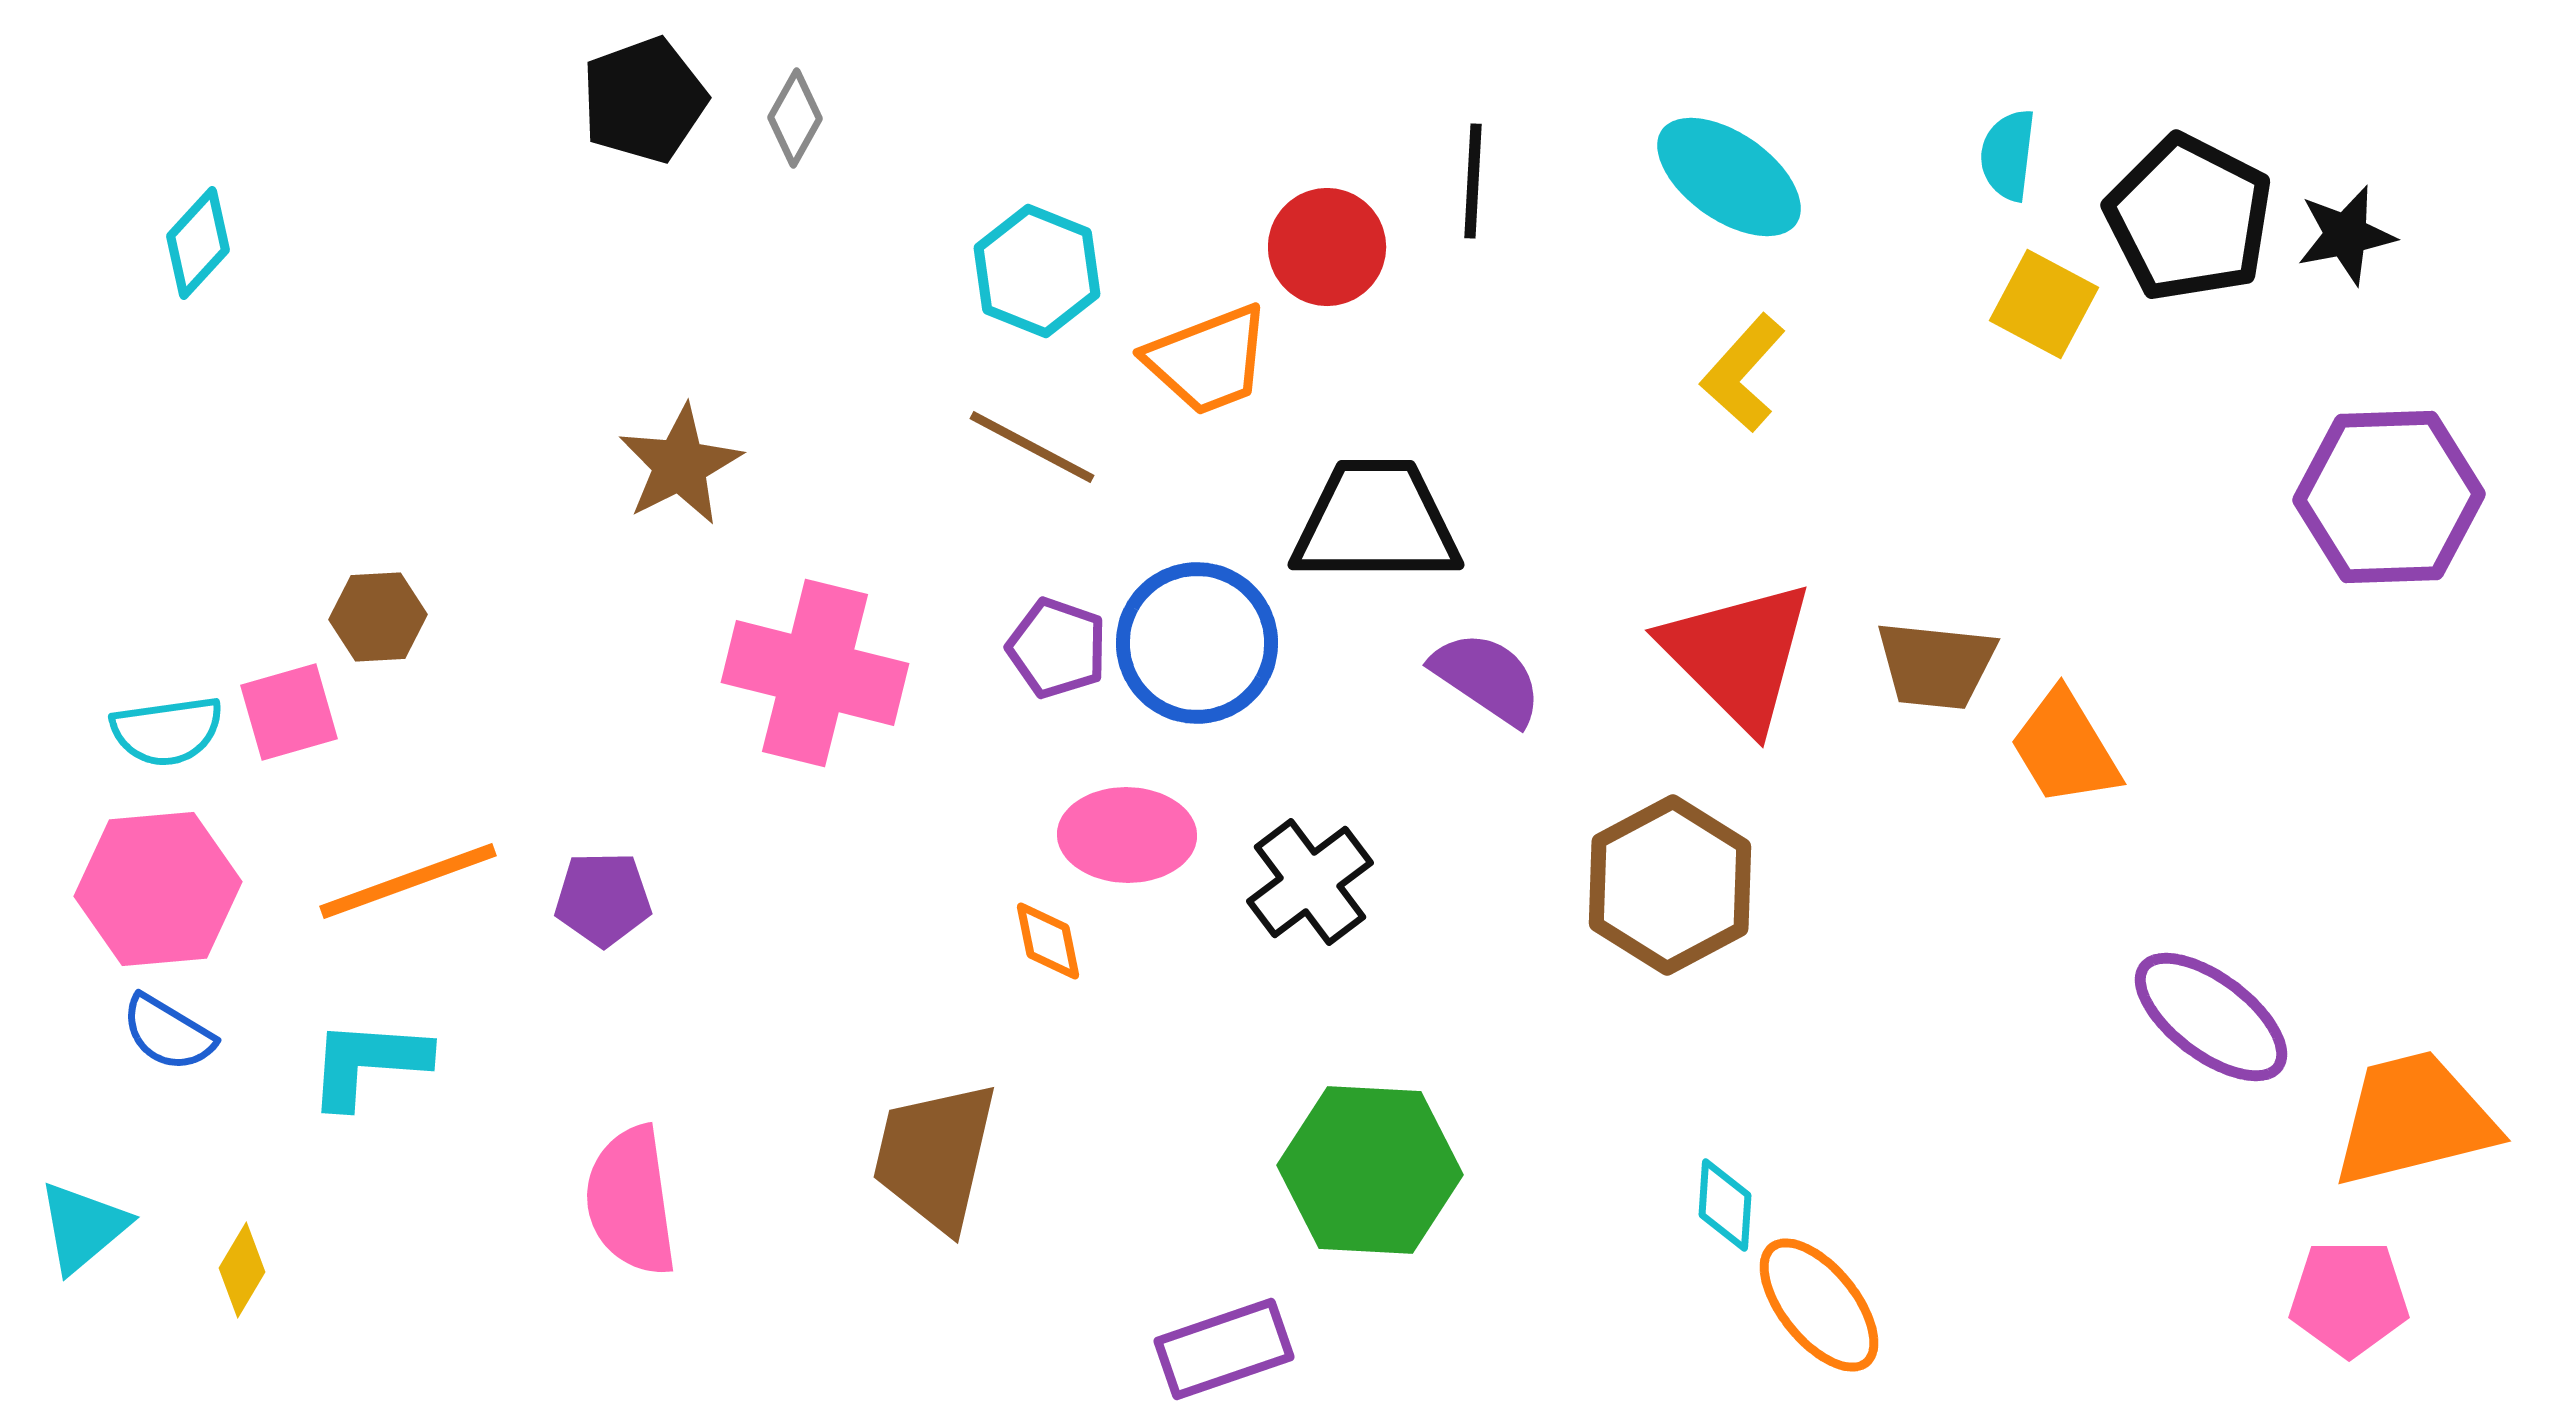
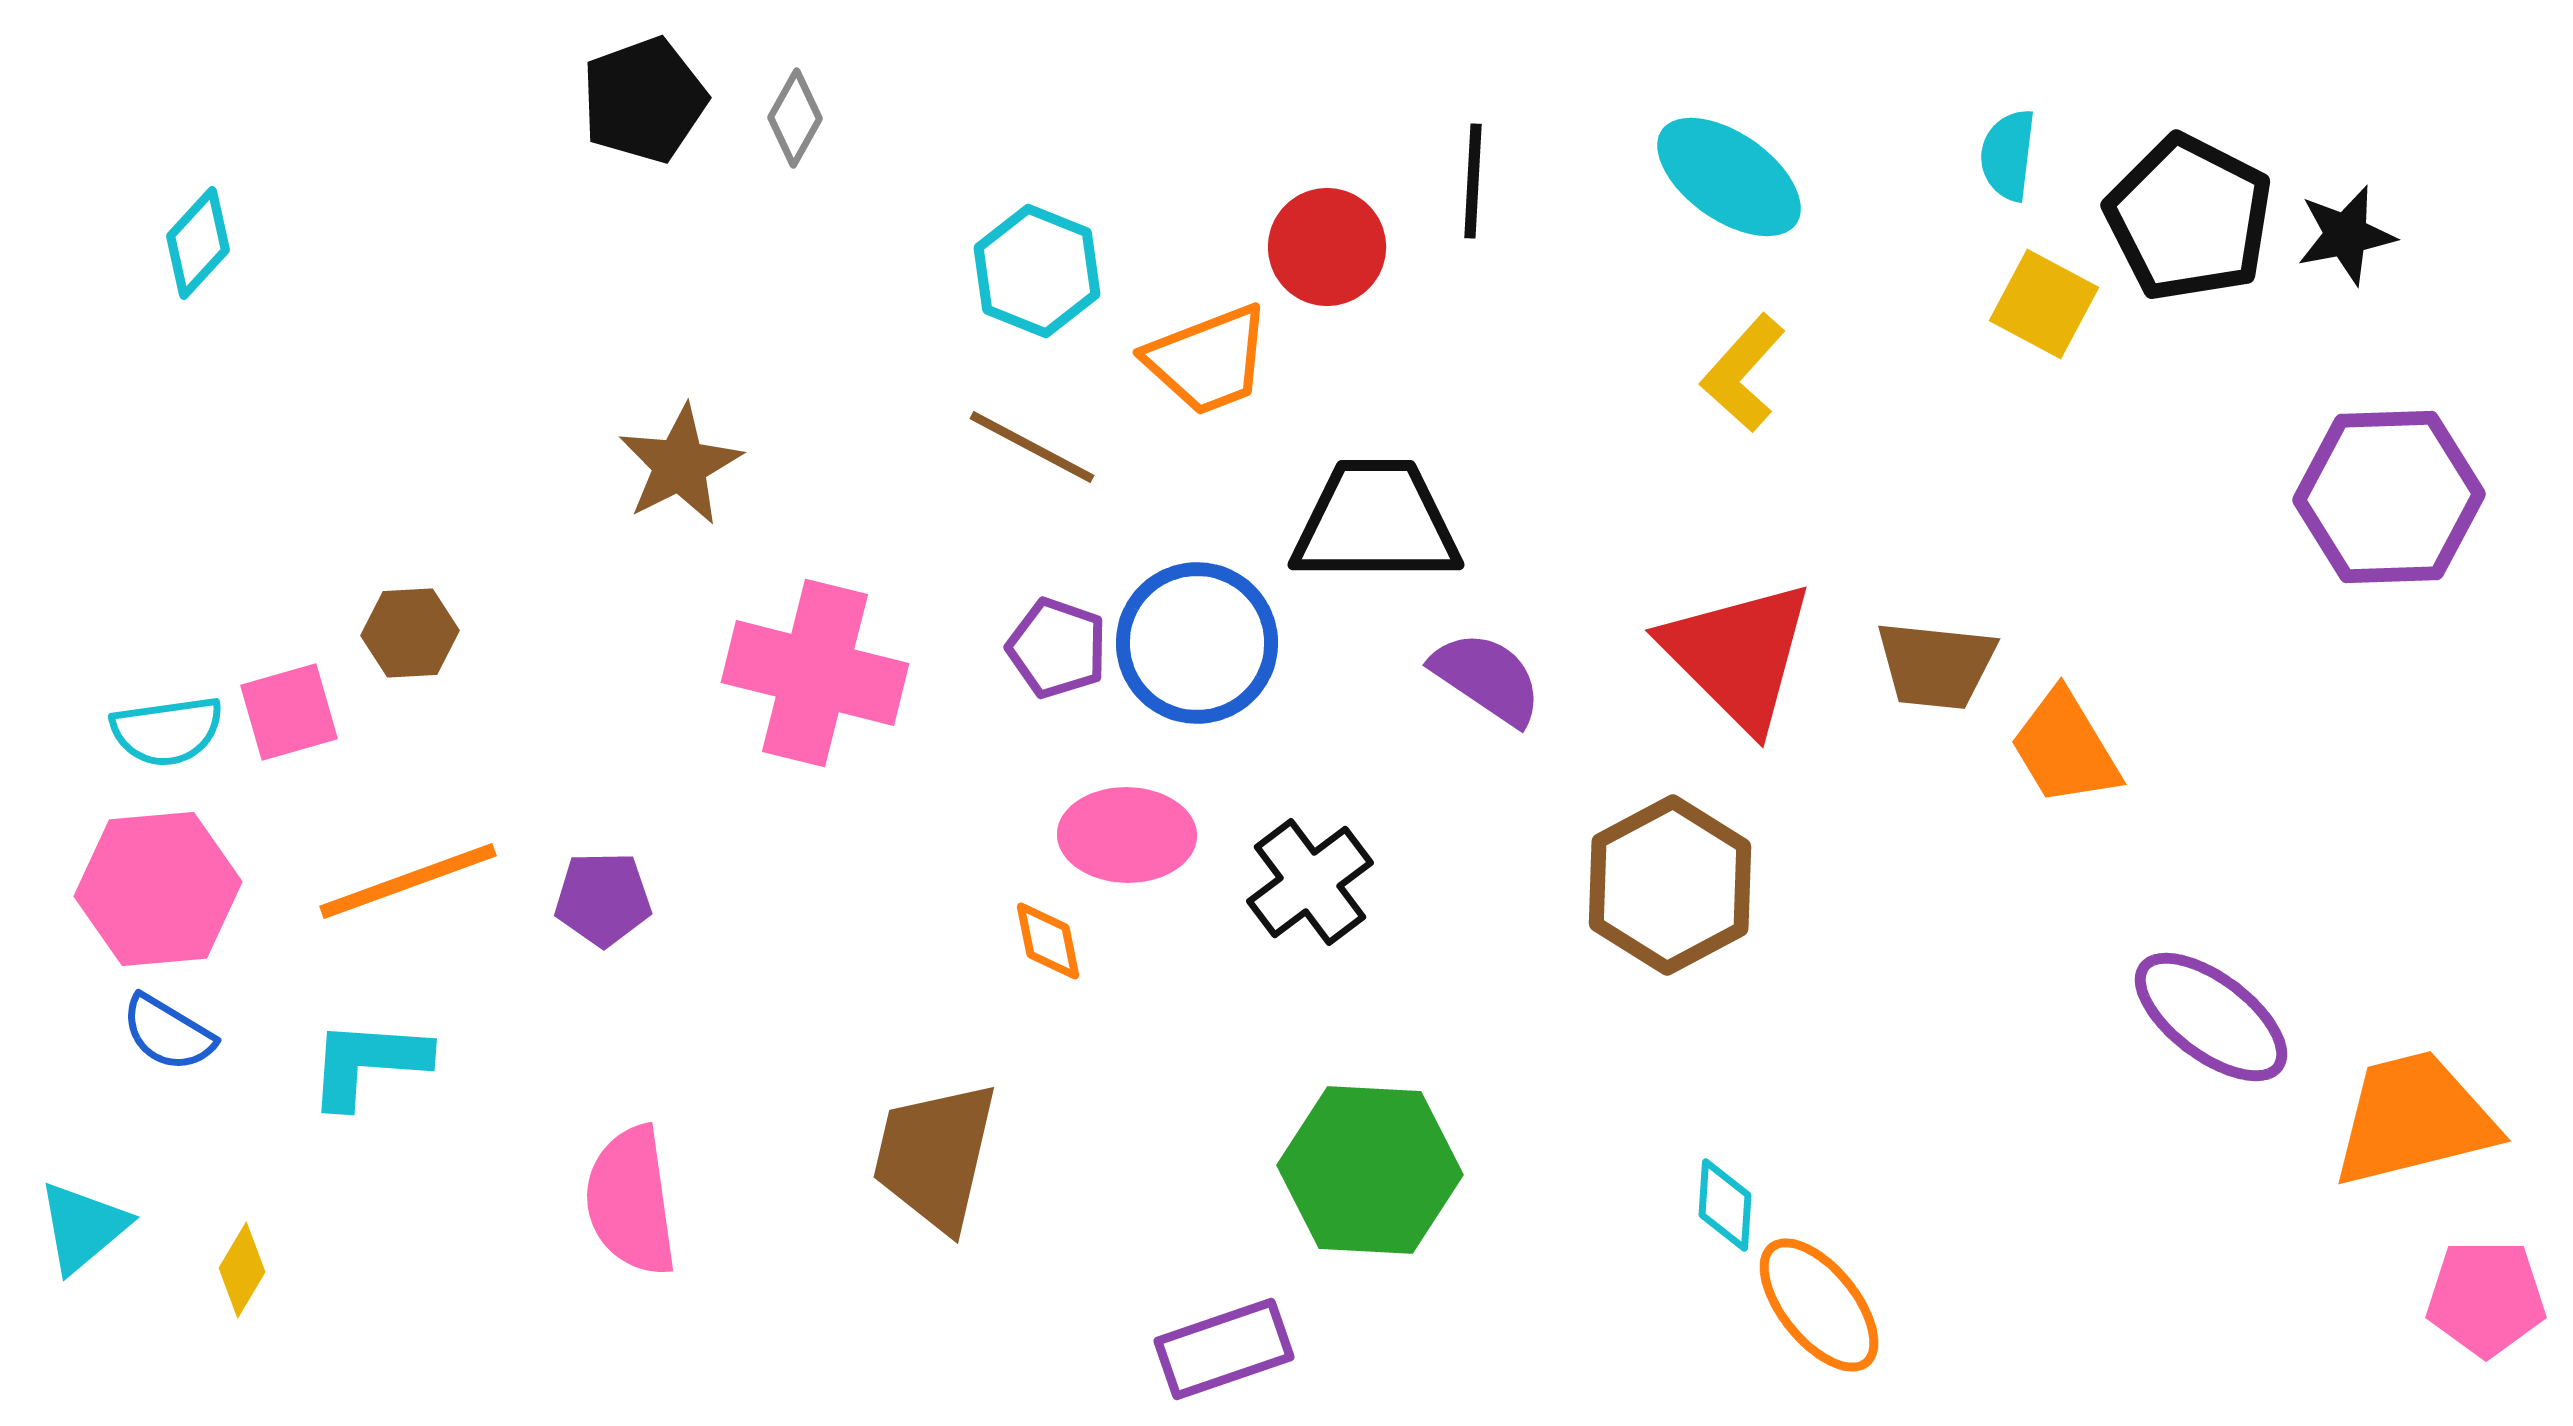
brown hexagon at (378, 617): moved 32 px right, 16 px down
pink pentagon at (2349, 1298): moved 137 px right
